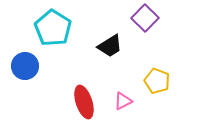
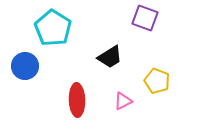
purple square: rotated 24 degrees counterclockwise
black trapezoid: moved 11 px down
red ellipse: moved 7 px left, 2 px up; rotated 16 degrees clockwise
